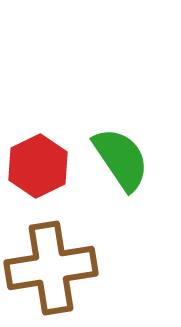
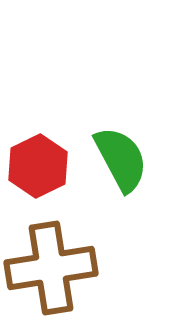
green semicircle: rotated 6 degrees clockwise
